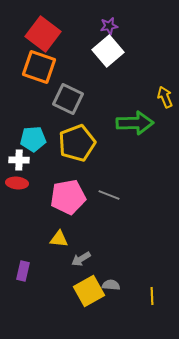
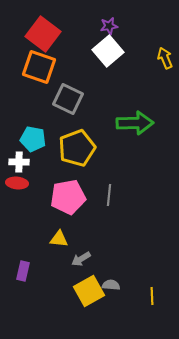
yellow arrow: moved 39 px up
cyan pentagon: rotated 15 degrees clockwise
yellow pentagon: moved 5 px down
white cross: moved 2 px down
gray line: rotated 75 degrees clockwise
